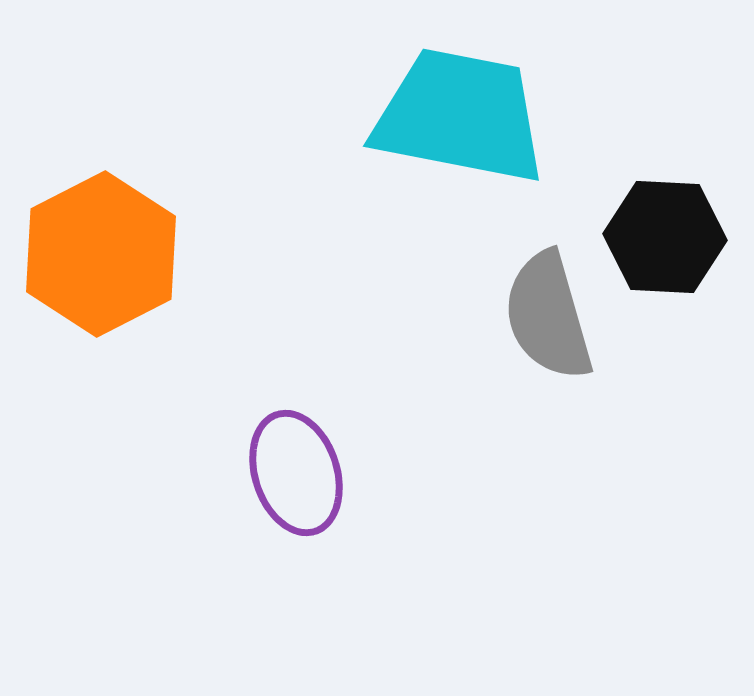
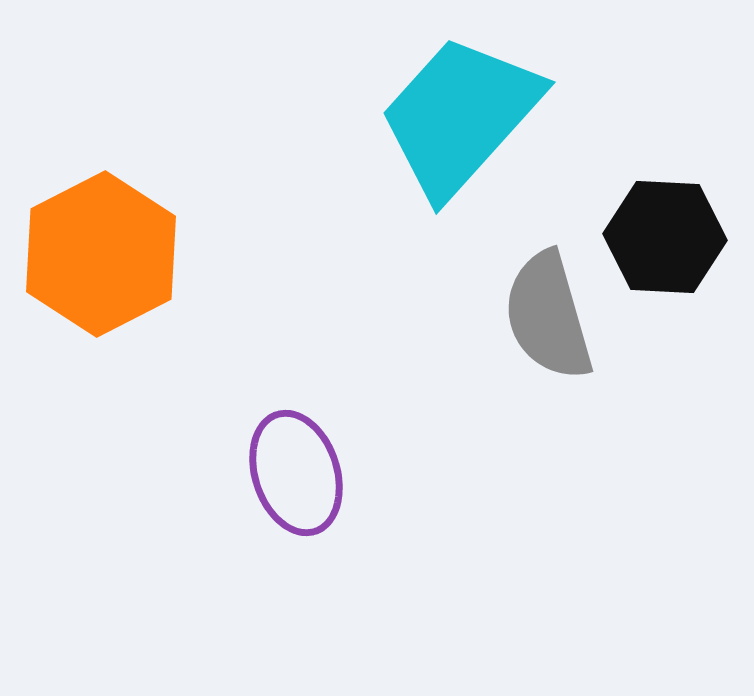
cyan trapezoid: rotated 59 degrees counterclockwise
